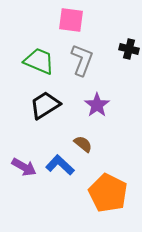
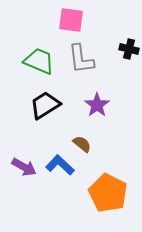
gray L-shape: moved 1 px left, 1 px up; rotated 152 degrees clockwise
brown semicircle: moved 1 px left
